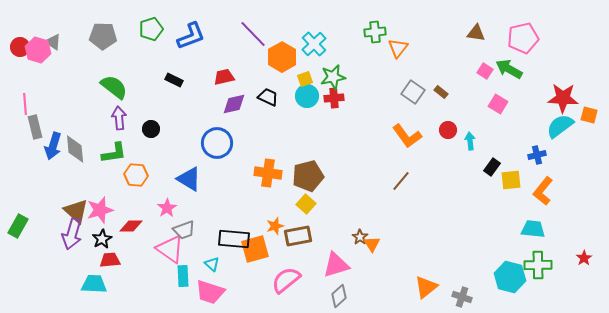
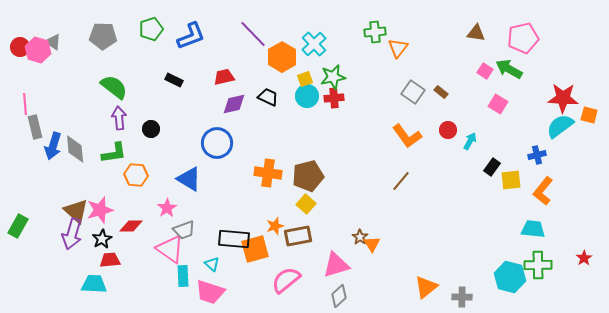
cyan arrow at (470, 141): rotated 36 degrees clockwise
gray cross at (462, 297): rotated 18 degrees counterclockwise
